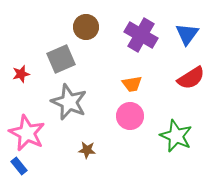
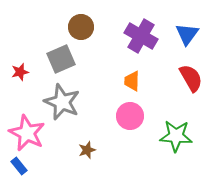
brown circle: moved 5 px left
purple cross: moved 1 px down
red star: moved 1 px left, 2 px up
red semicircle: rotated 88 degrees counterclockwise
orange trapezoid: moved 3 px up; rotated 100 degrees clockwise
gray star: moved 7 px left
green star: rotated 20 degrees counterclockwise
brown star: rotated 24 degrees counterclockwise
